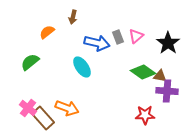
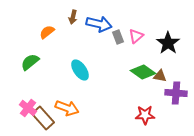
blue arrow: moved 2 px right, 19 px up
cyan ellipse: moved 2 px left, 3 px down
purple cross: moved 9 px right, 2 px down
